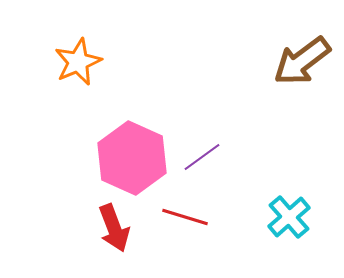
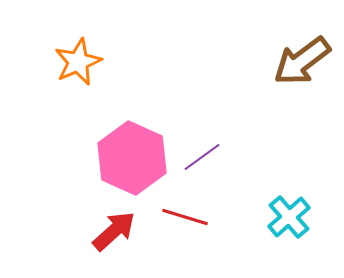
red arrow: moved 3 px down; rotated 111 degrees counterclockwise
